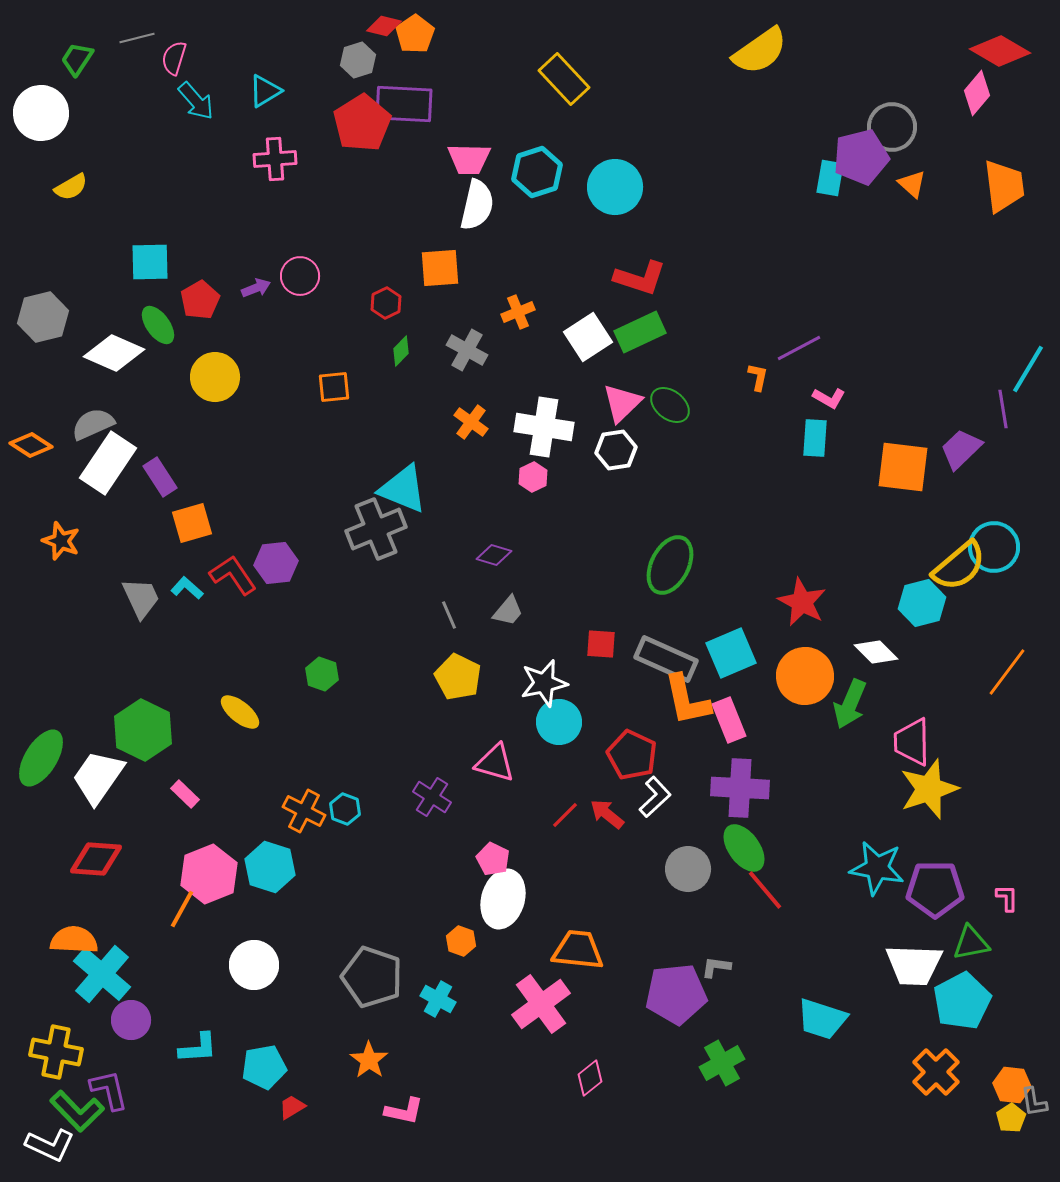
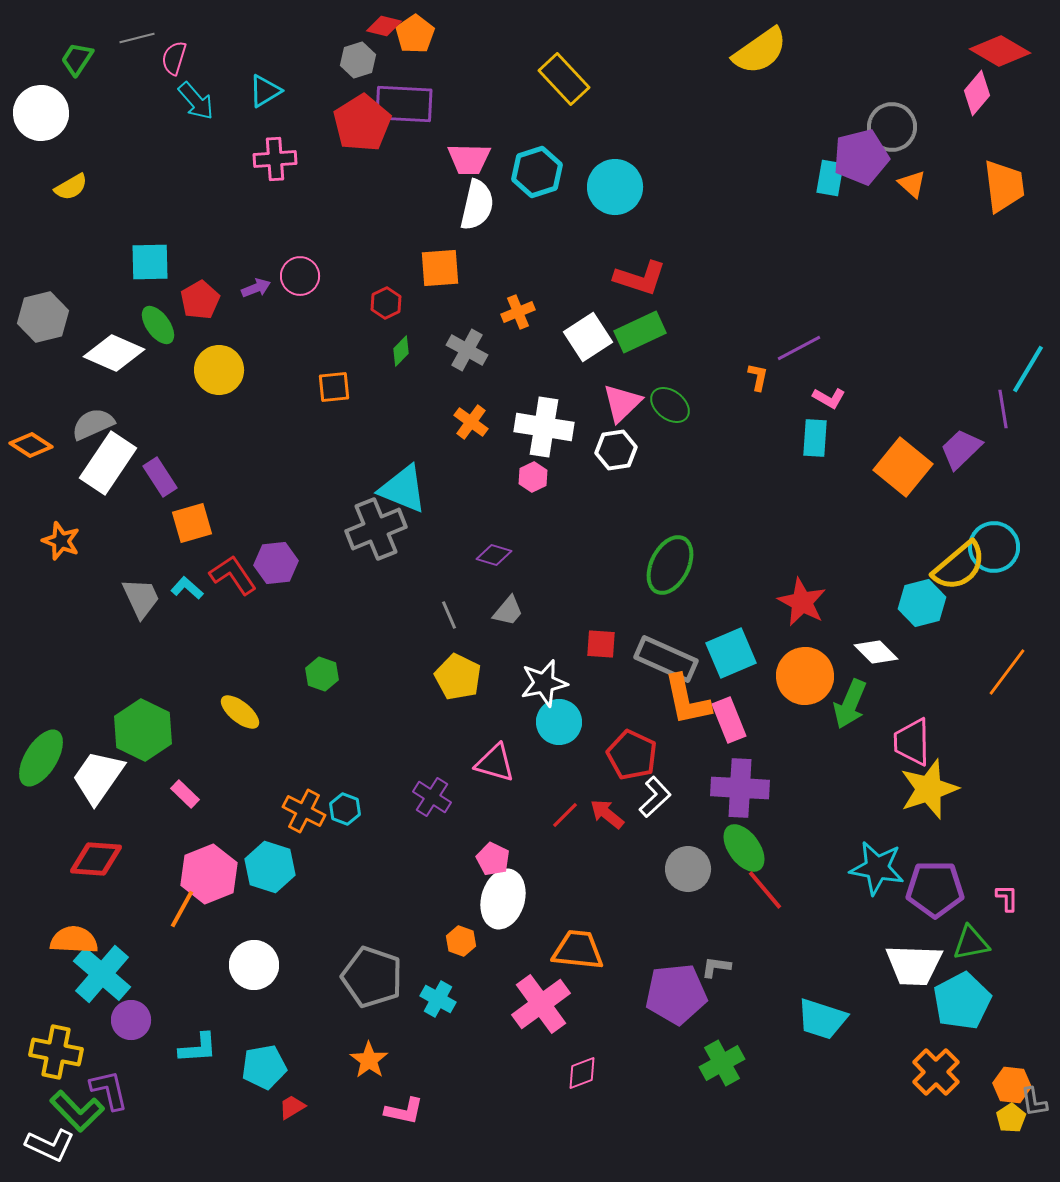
yellow circle at (215, 377): moved 4 px right, 7 px up
orange square at (903, 467): rotated 32 degrees clockwise
pink diamond at (590, 1078): moved 8 px left, 5 px up; rotated 18 degrees clockwise
